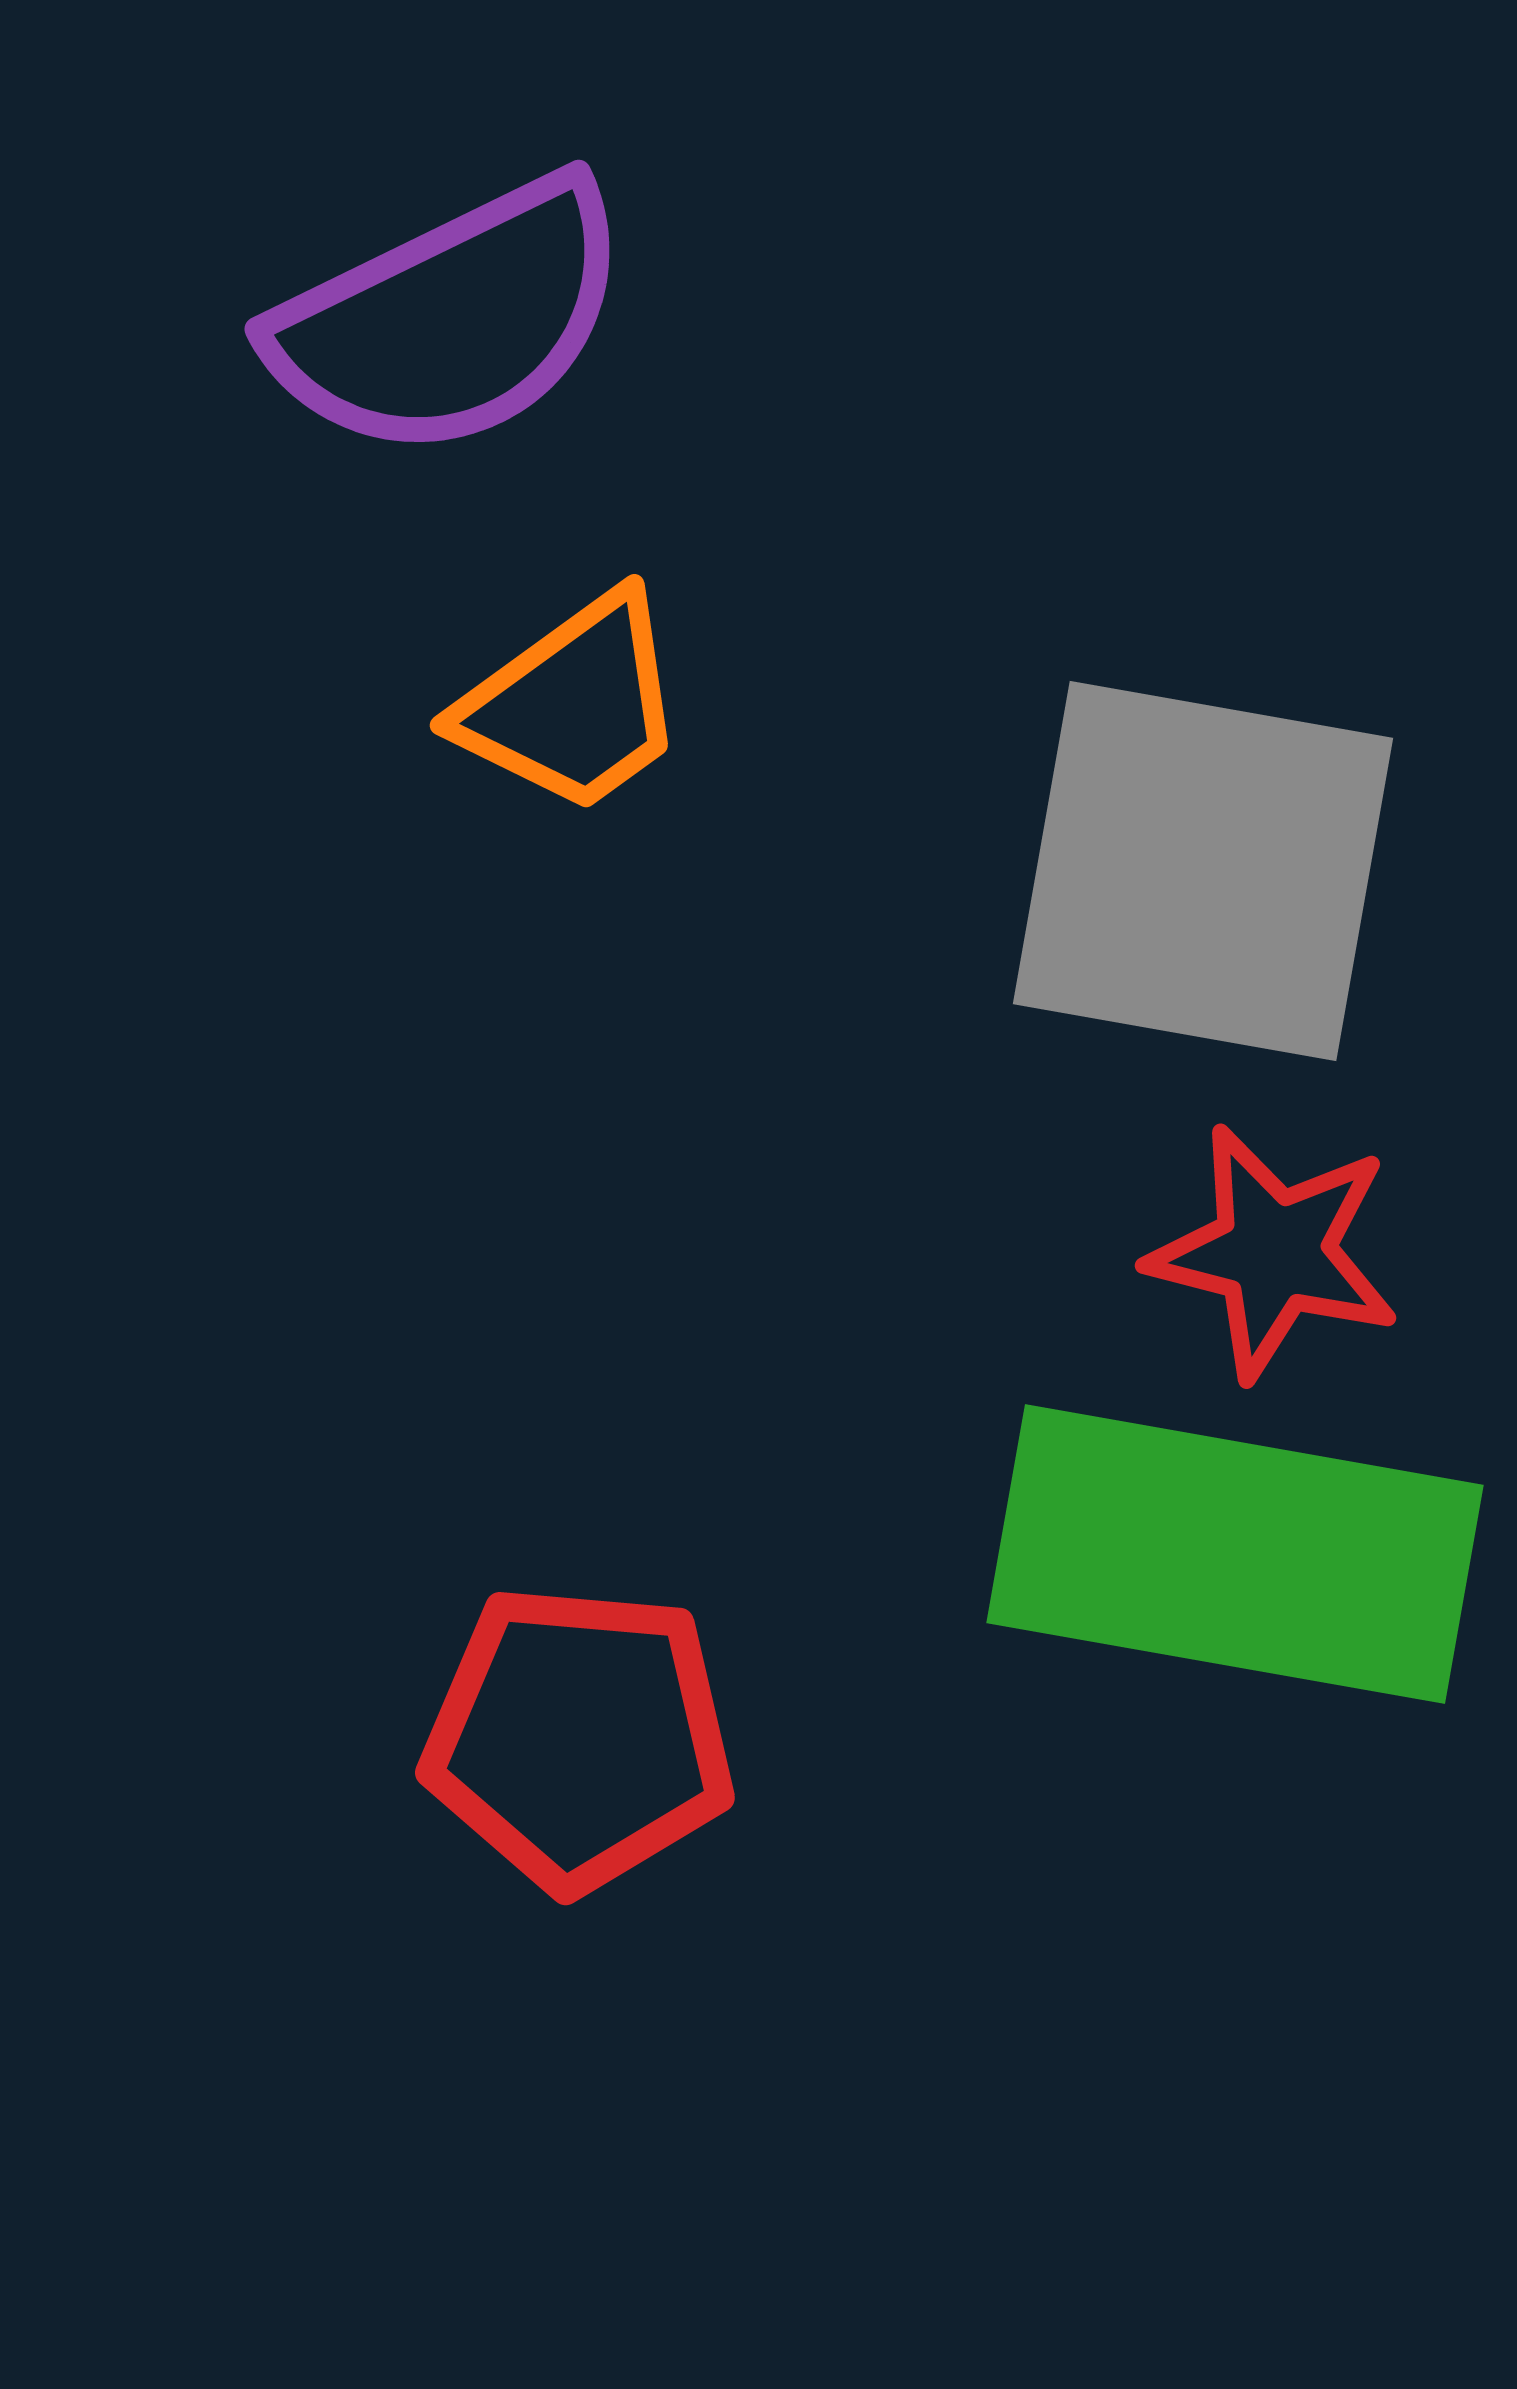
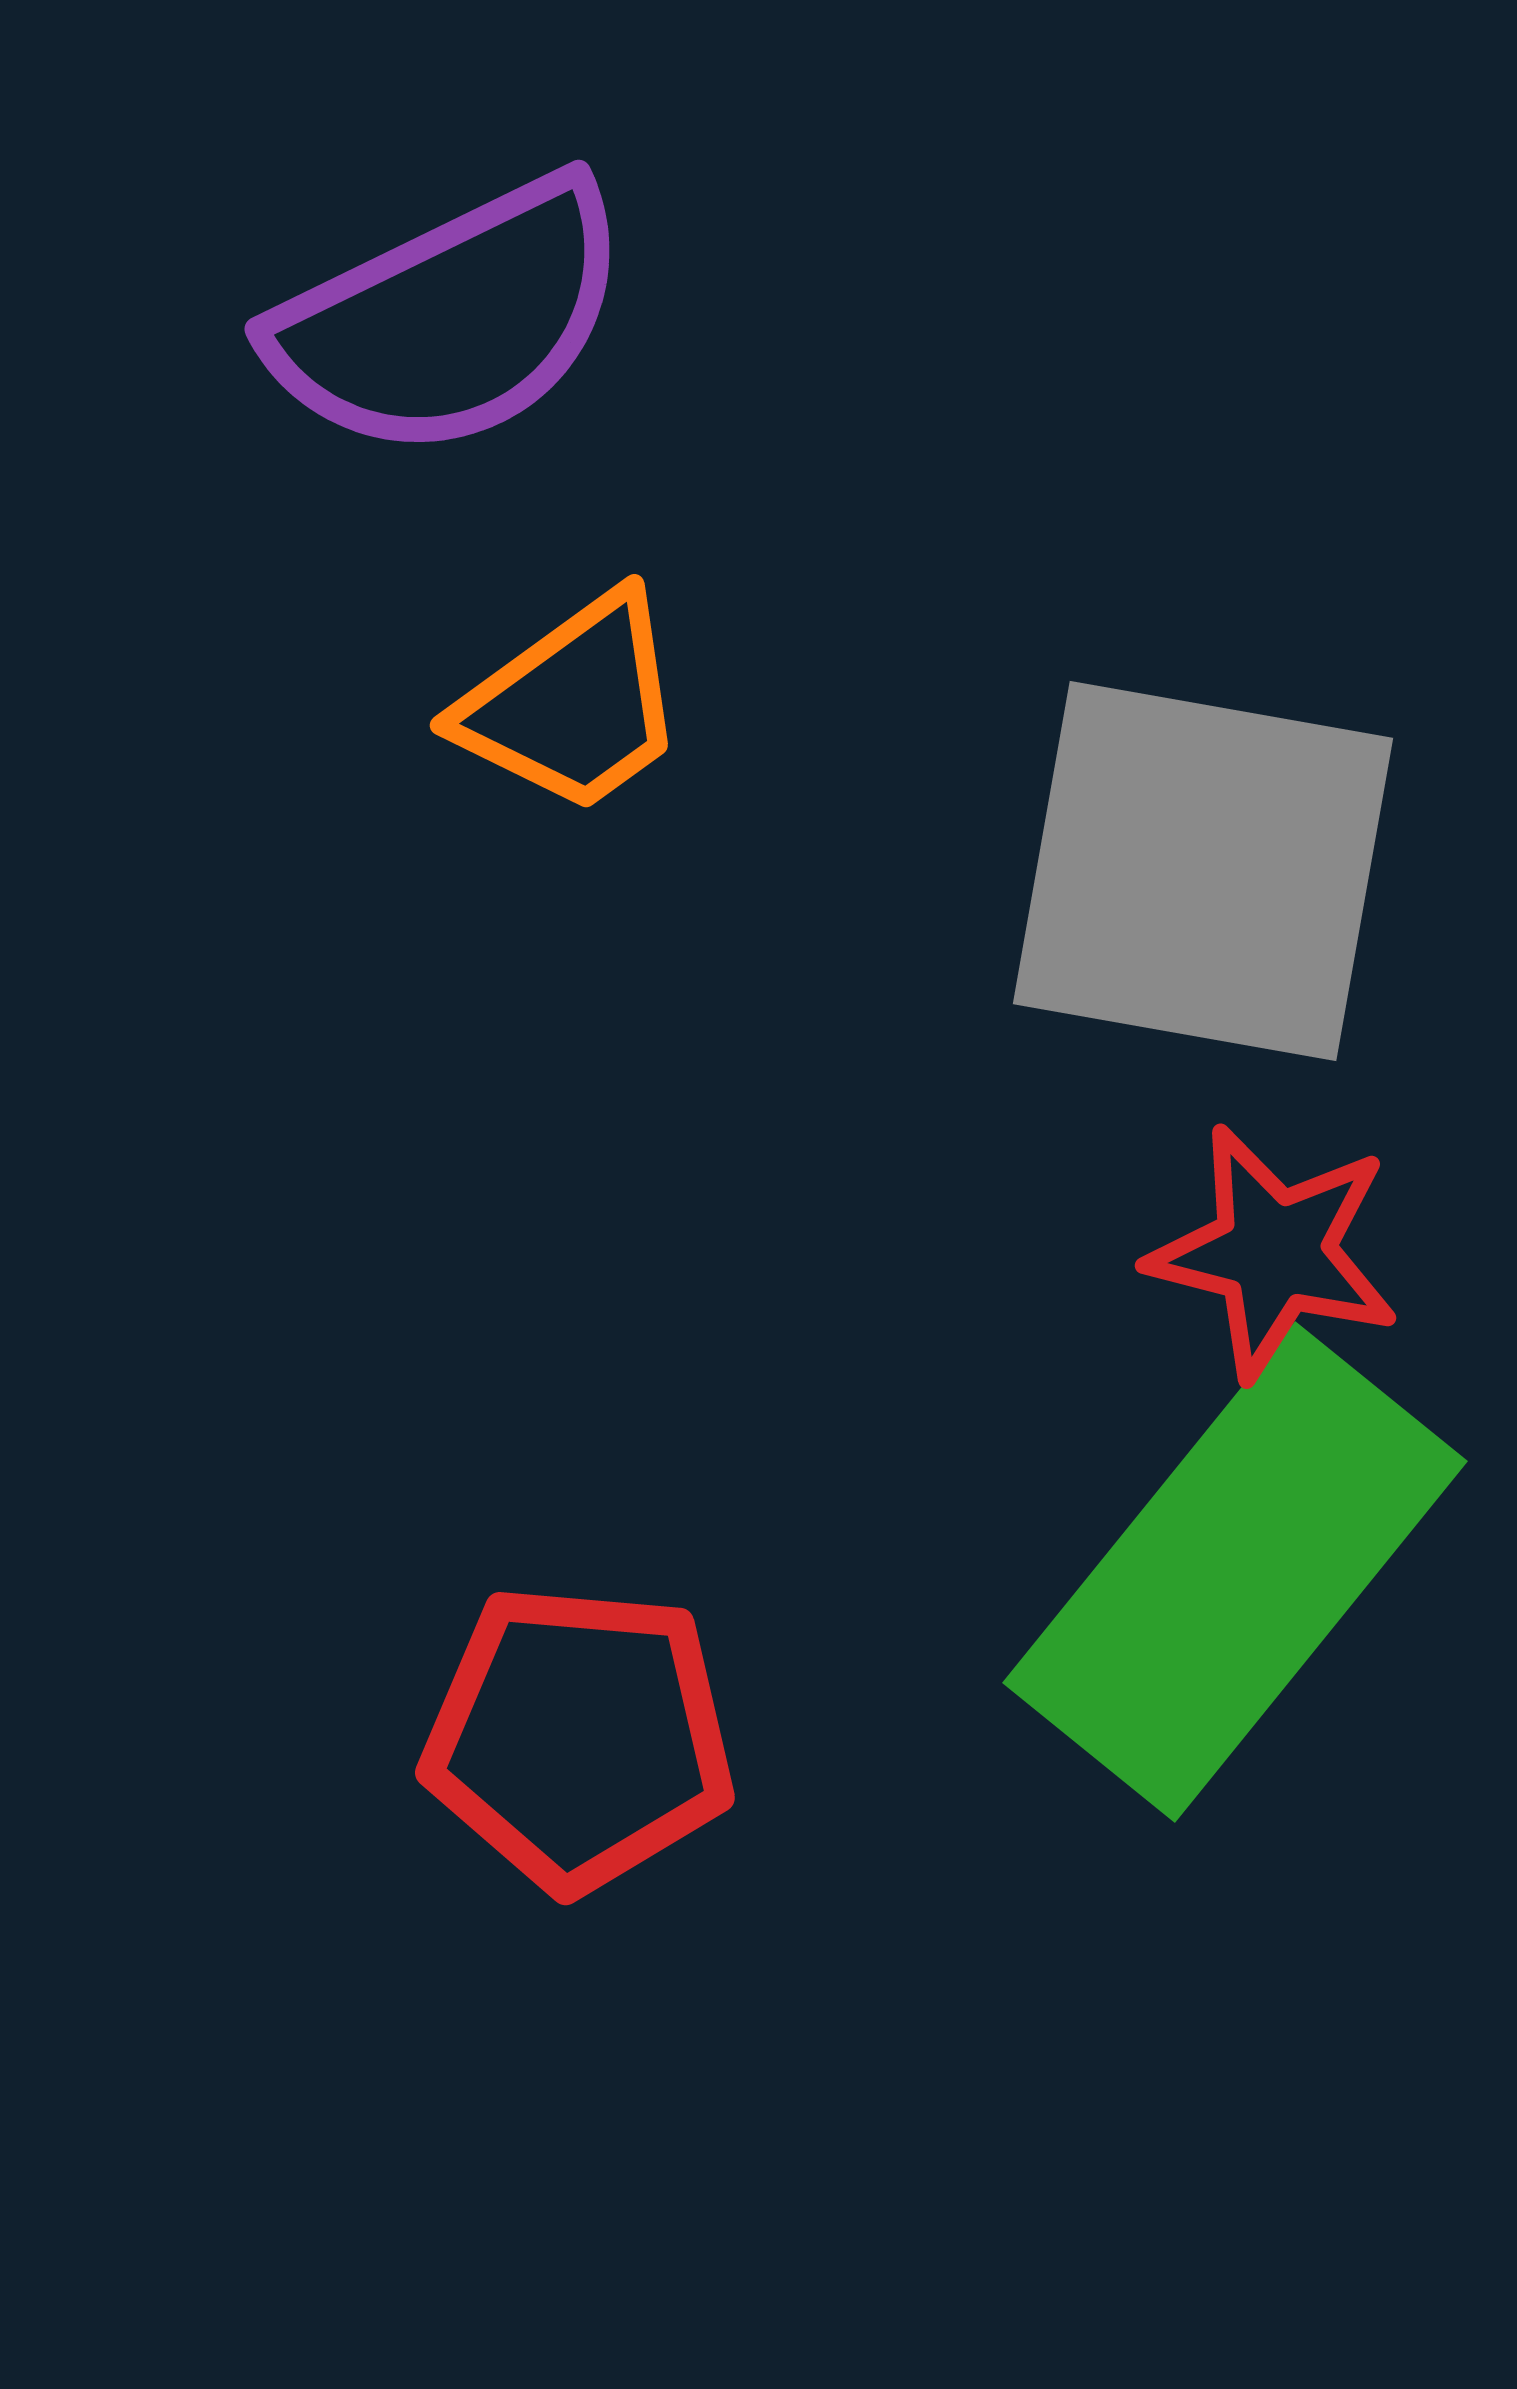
green rectangle: moved 18 px down; rotated 61 degrees counterclockwise
